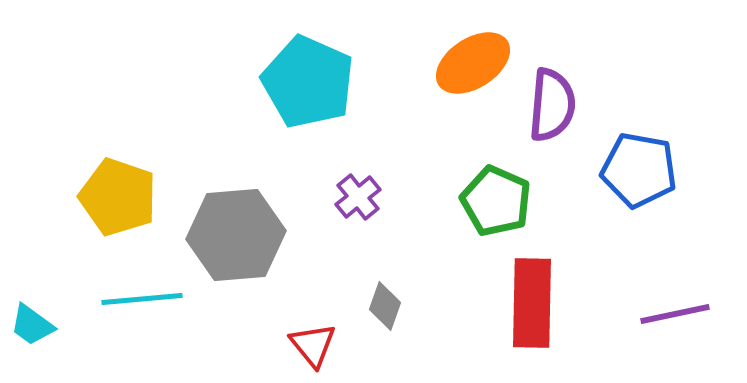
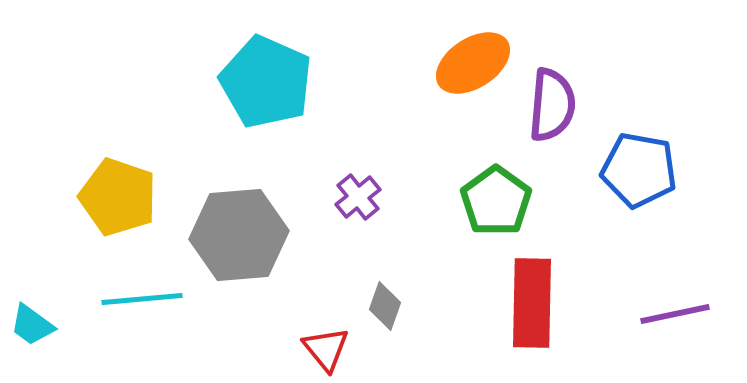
cyan pentagon: moved 42 px left
green pentagon: rotated 12 degrees clockwise
gray hexagon: moved 3 px right
red triangle: moved 13 px right, 4 px down
